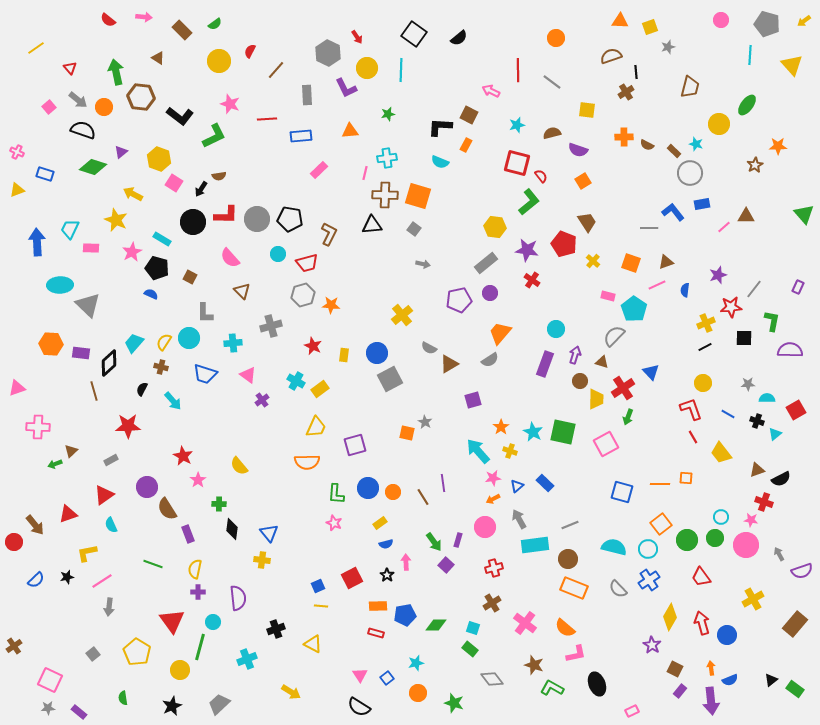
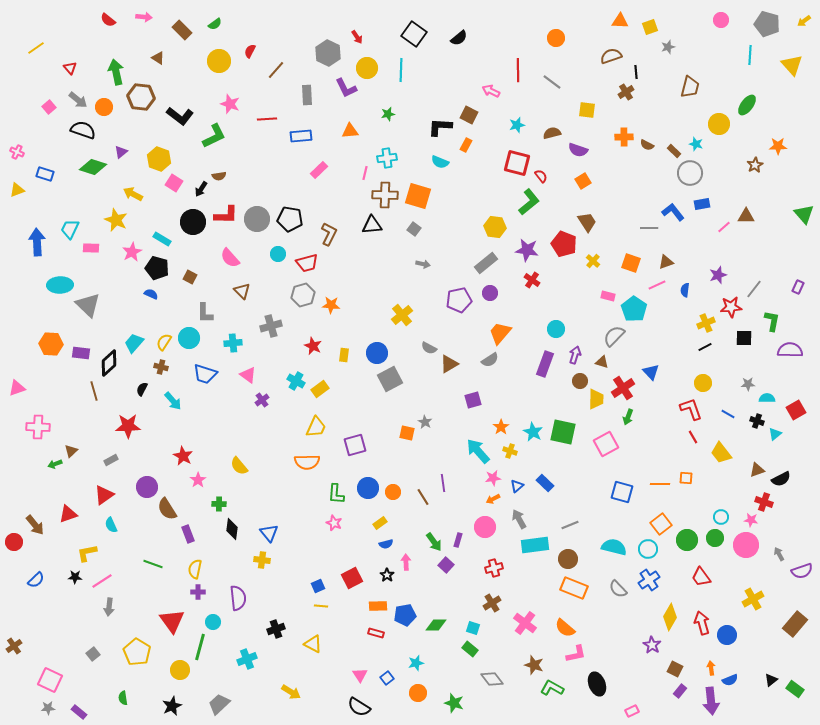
black star at (67, 577): moved 8 px right; rotated 16 degrees clockwise
